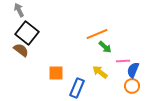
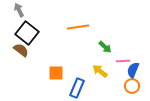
orange line: moved 19 px left, 7 px up; rotated 15 degrees clockwise
yellow arrow: moved 1 px up
